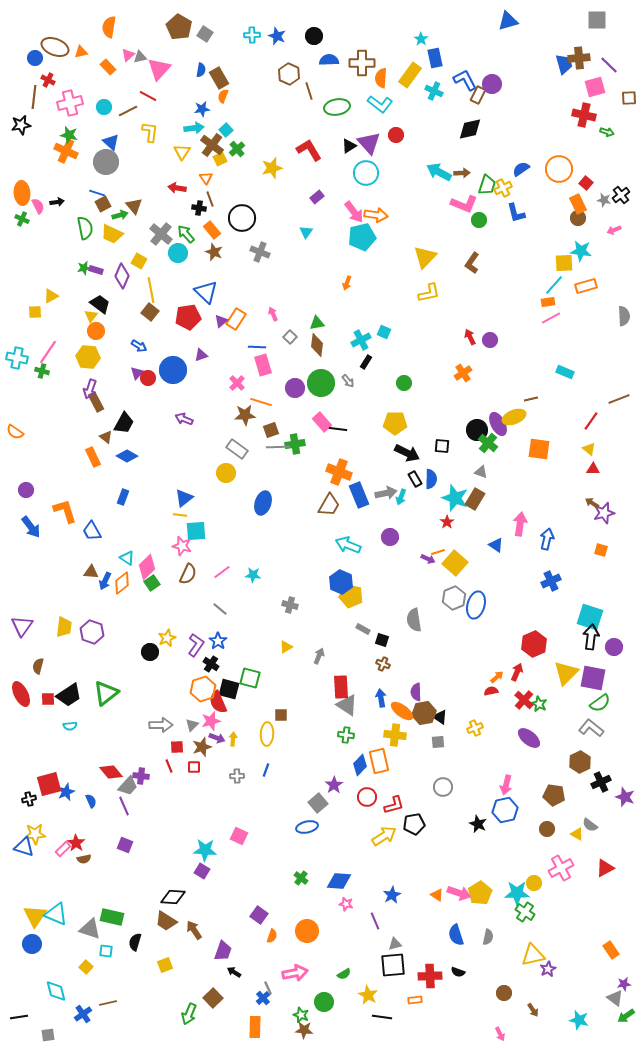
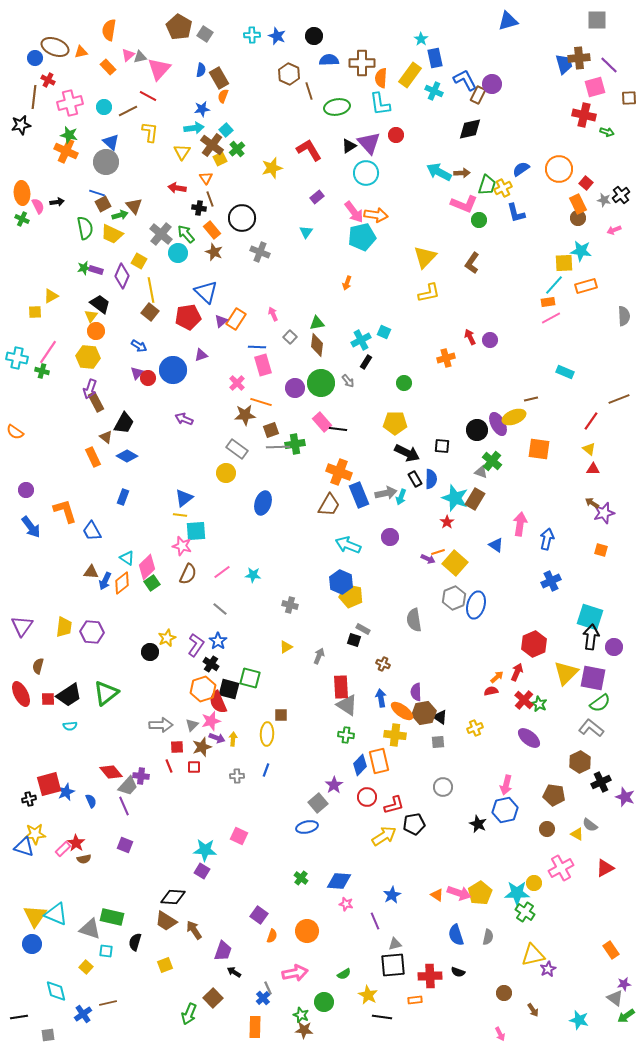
orange semicircle at (109, 27): moved 3 px down
cyan L-shape at (380, 104): rotated 45 degrees clockwise
orange cross at (463, 373): moved 17 px left, 15 px up; rotated 18 degrees clockwise
green cross at (488, 443): moved 4 px right, 18 px down
purple hexagon at (92, 632): rotated 15 degrees counterclockwise
black square at (382, 640): moved 28 px left
